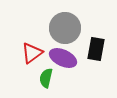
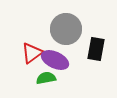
gray circle: moved 1 px right, 1 px down
purple ellipse: moved 8 px left, 2 px down
green semicircle: rotated 66 degrees clockwise
